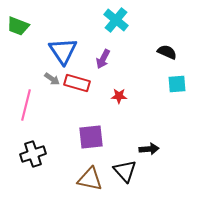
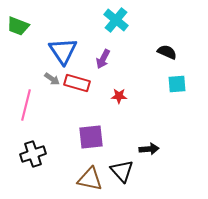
black triangle: moved 3 px left
